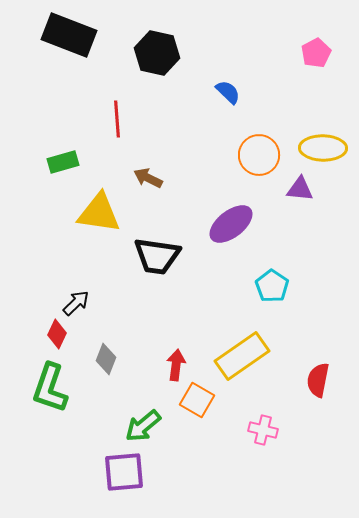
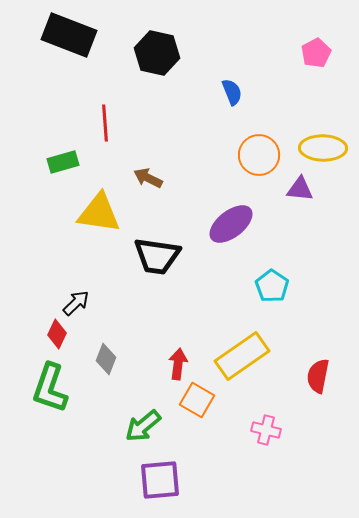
blue semicircle: moved 4 px right; rotated 24 degrees clockwise
red line: moved 12 px left, 4 px down
red arrow: moved 2 px right, 1 px up
red semicircle: moved 4 px up
pink cross: moved 3 px right
purple square: moved 36 px right, 8 px down
